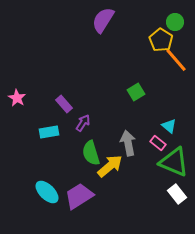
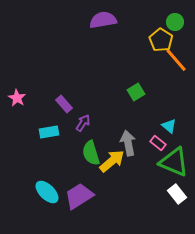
purple semicircle: rotated 48 degrees clockwise
yellow arrow: moved 2 px right, 5 px up
